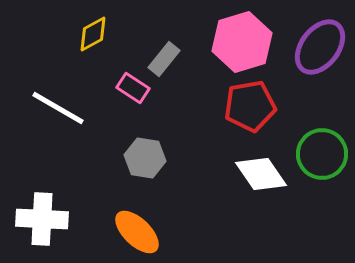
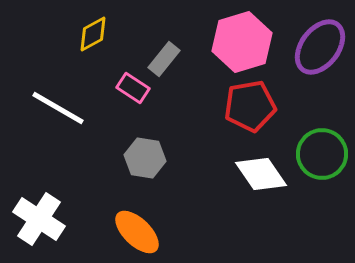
white cross: moved 3 px left; rotated 30 degrees clockwise
